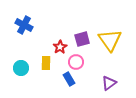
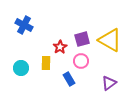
yellow triangle: rotated 25 degrees counterclockwise
pink circle: moved 5 px right, 1 px up
